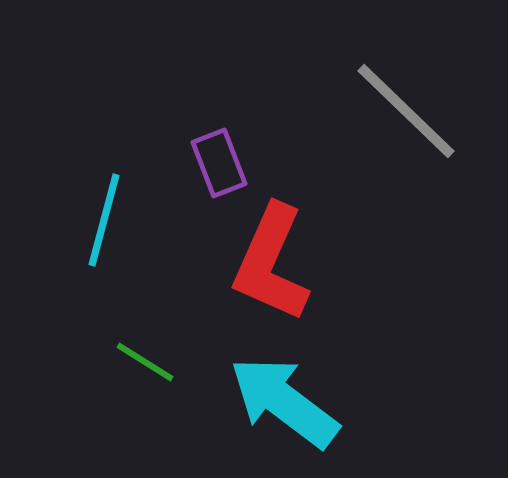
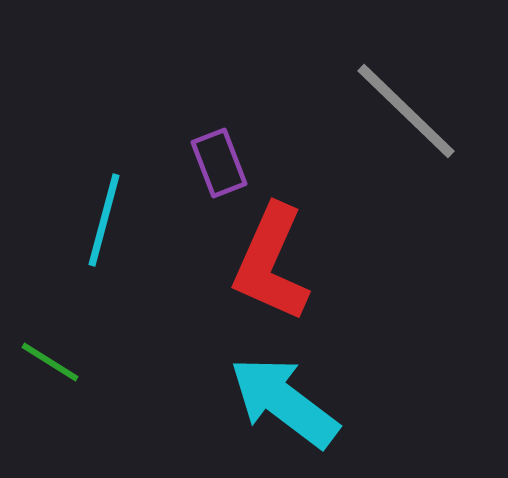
green line: moved 95 px left
